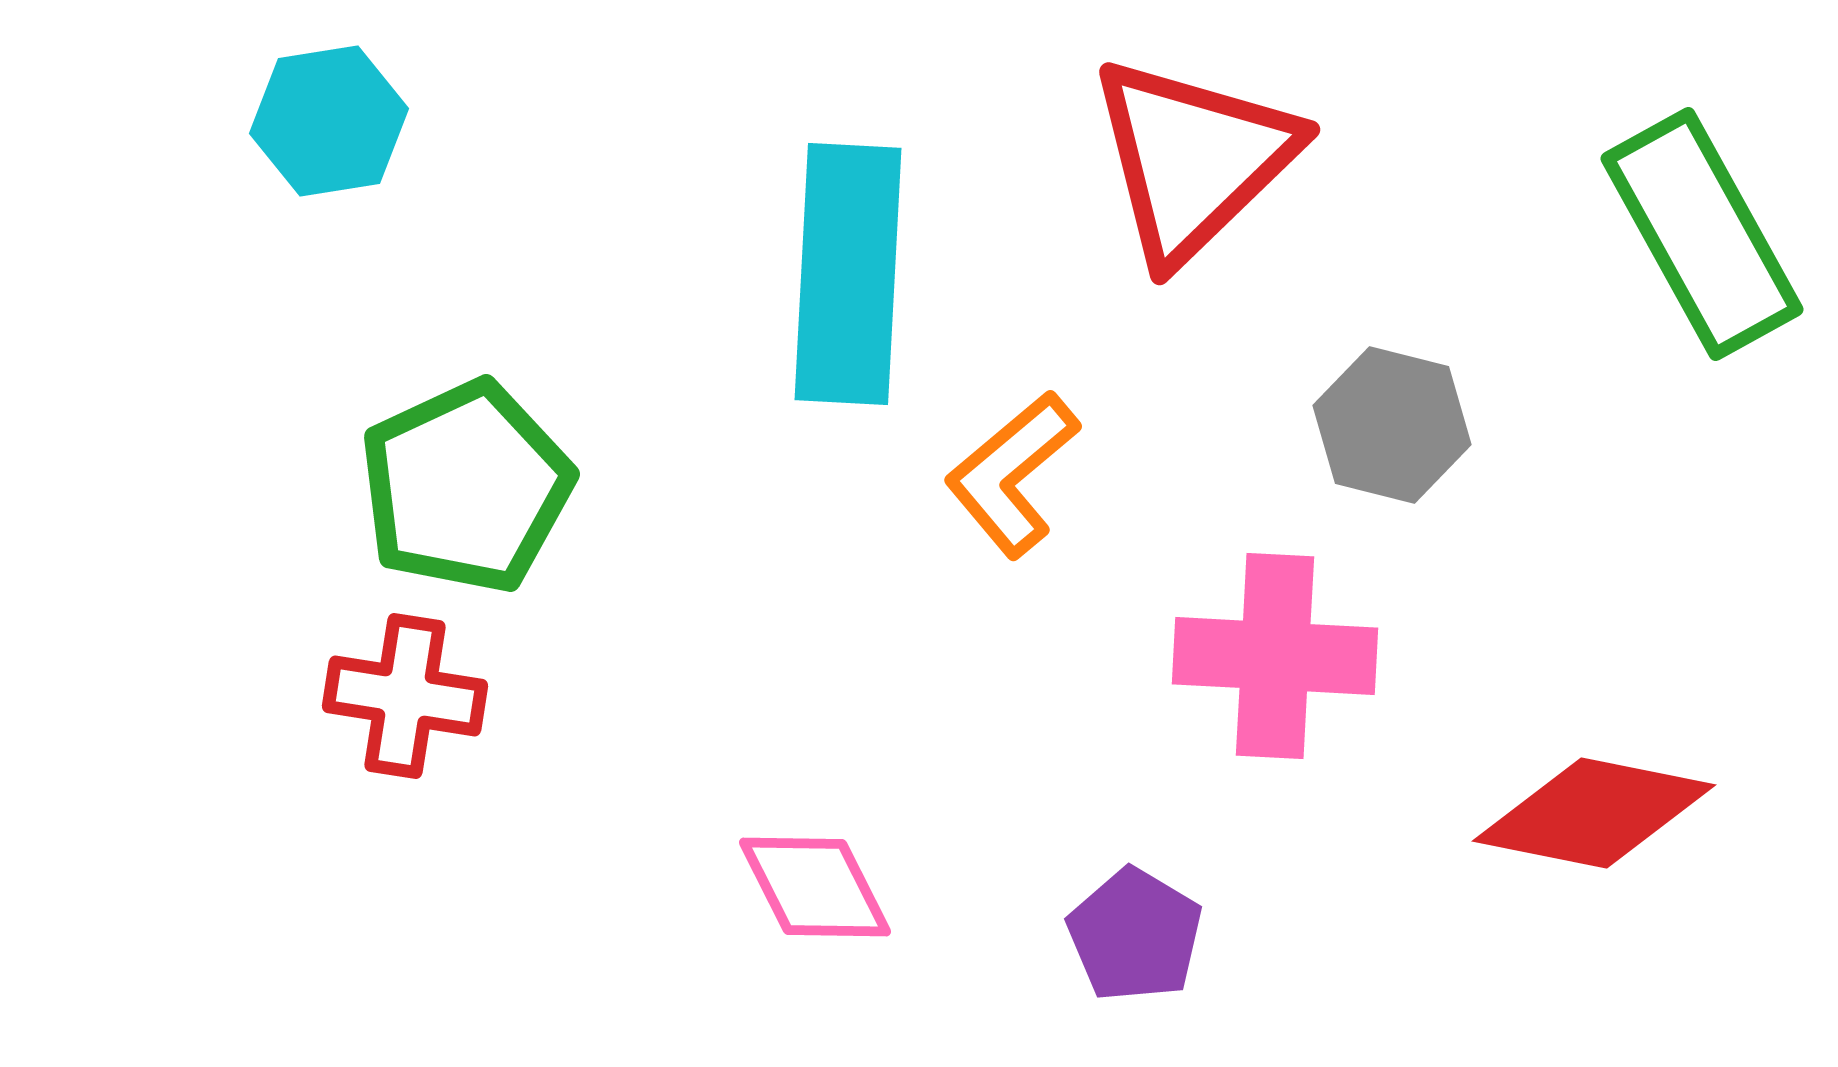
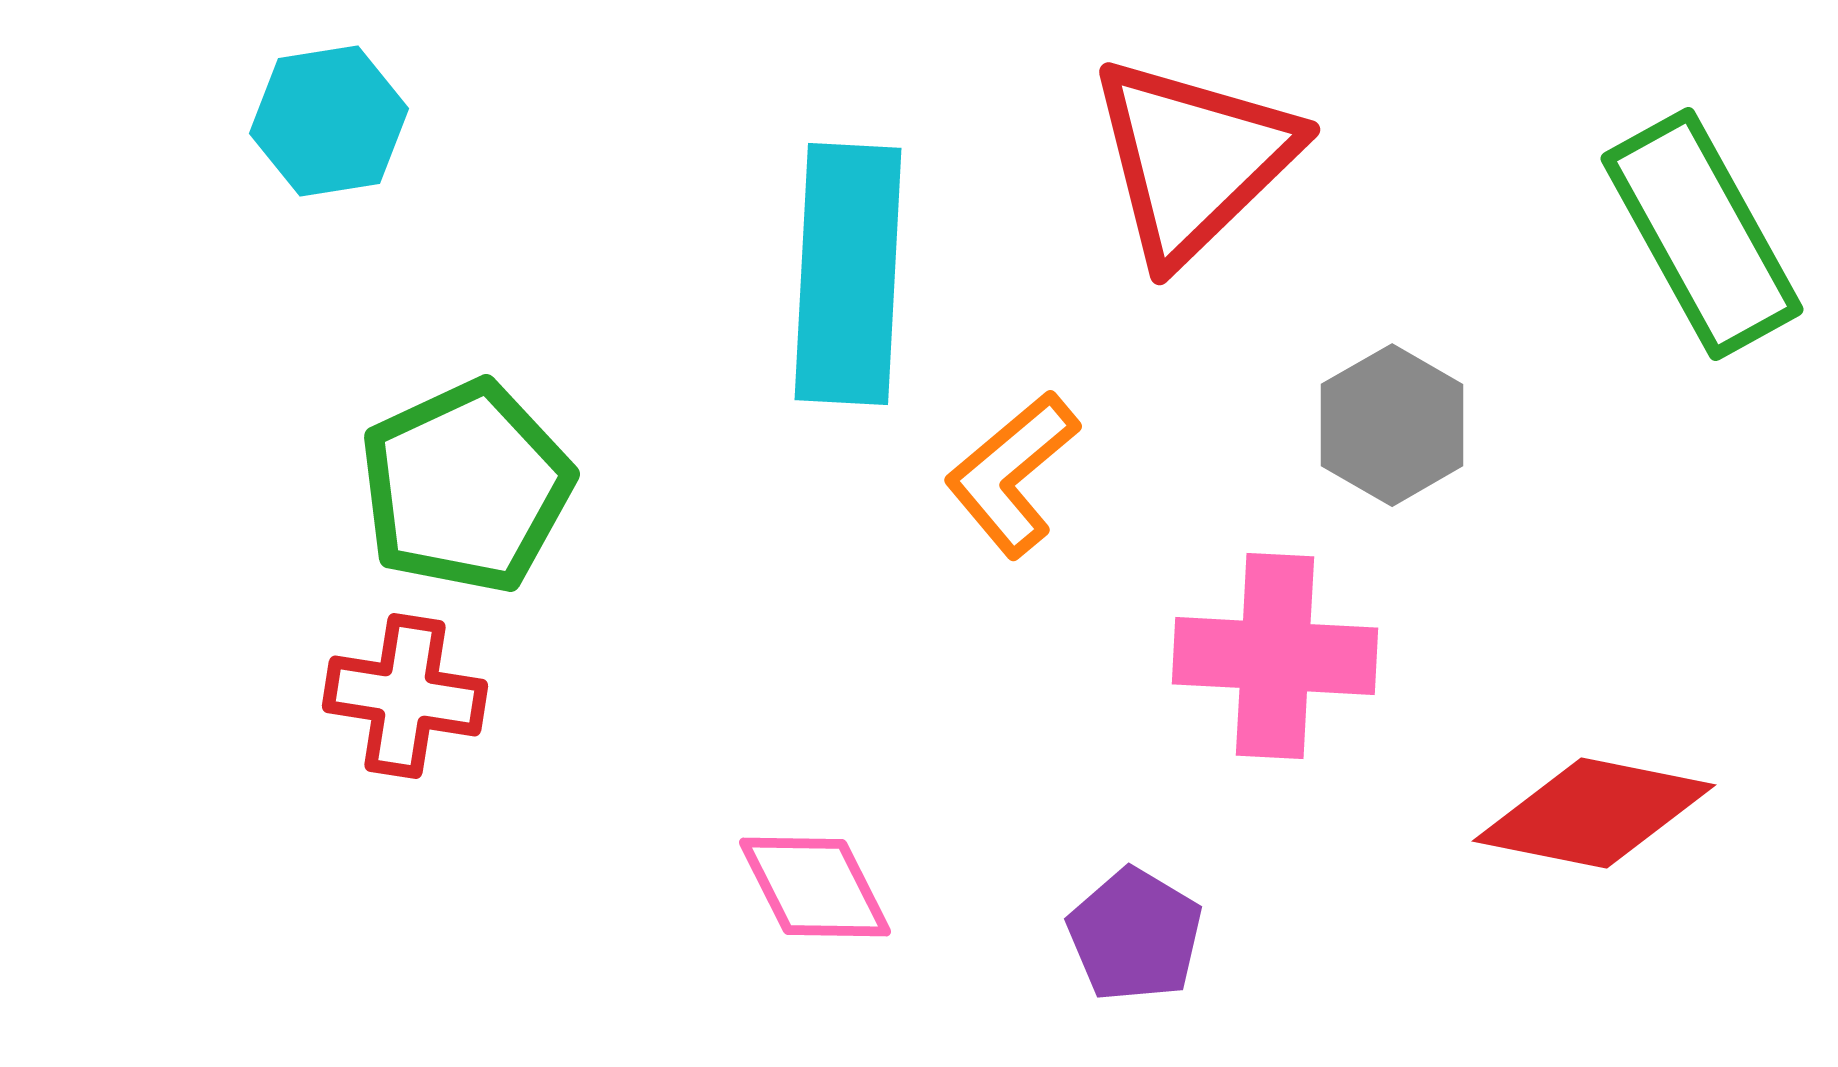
gray hexagon: rotated 16 degrees clockwise
